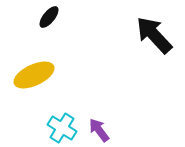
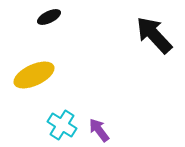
black ellipse: rotated 25 degrees clockwise
cyan cross: moved 3 px up
